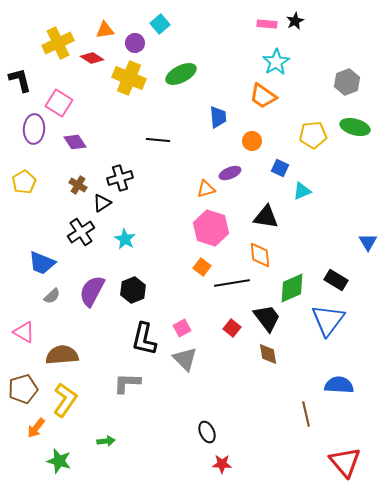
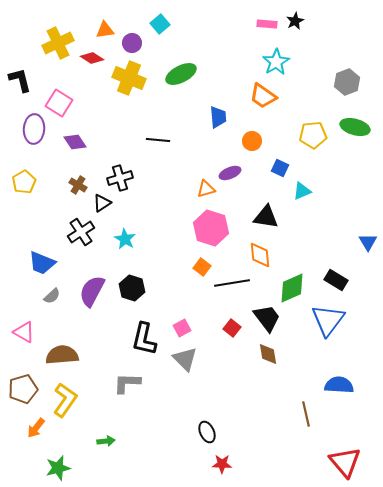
purple circle at (135, 43): moved 3 px left
black hexagon at (133, 290): moved 1 px left, 2 px up; rotated 20 degrees counterclockwise
green star at (59, 461): moved 1 px left, 7 px down; rotated 30 degrees counterclockwise
